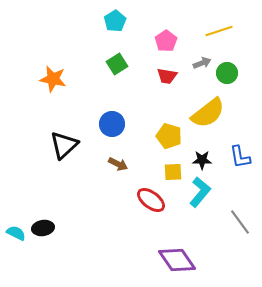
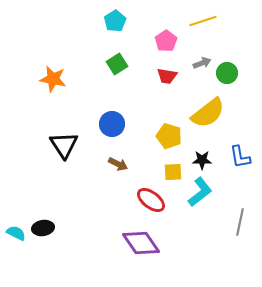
yellow line: moved 16 px left, 10 px up
black triangle: rotated 20 degrees counterclockwise
cyan L-shape: rotated 12 degrees clockwise
gray line: rotated 48 degrees clockwise
purple diamond: moved 36 px left, 17 px up
